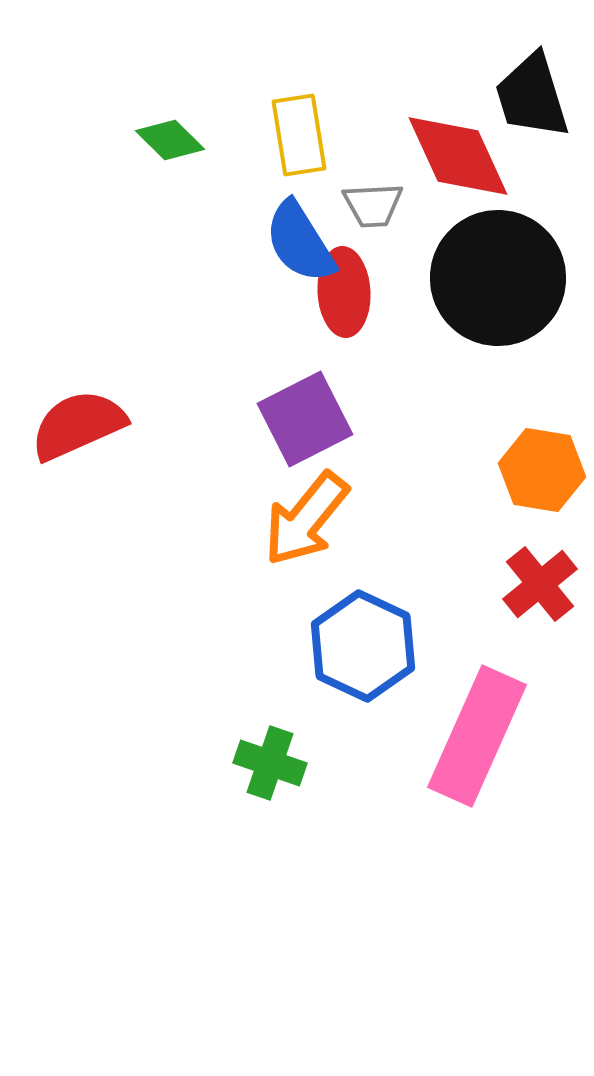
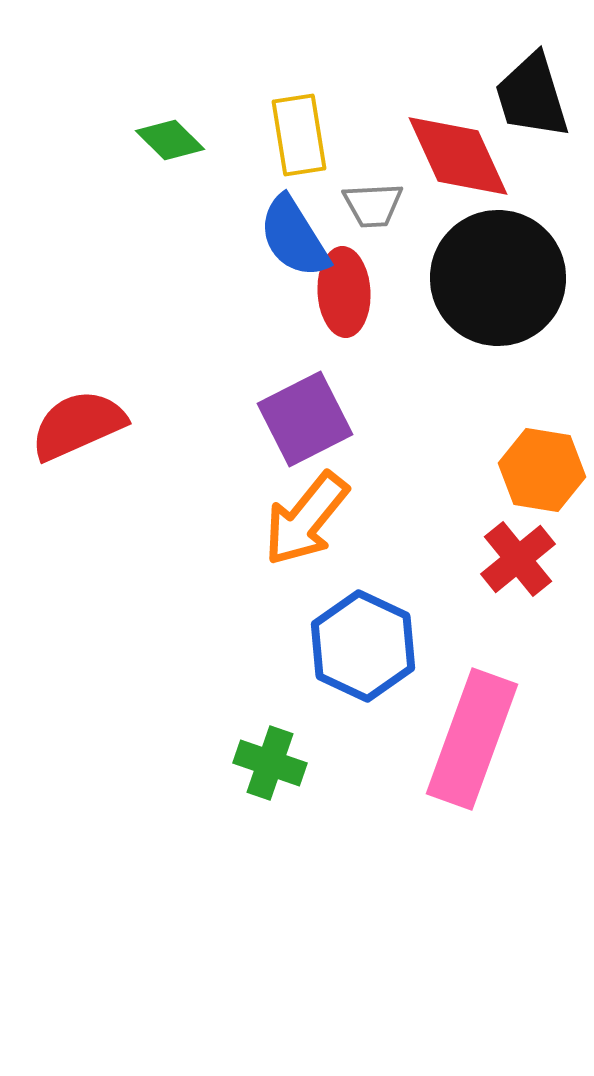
blue semicircle: moved 6 px left, 5 px up
red cross: moved 22 px left, 25 px up
pink rectangle: moved 5 px left, 3 px down; rotated 4 degrees counterclockwise
